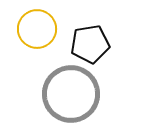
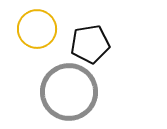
gray circle: moved 2 px left, 2 px up
